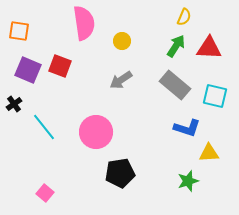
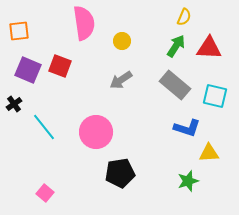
orange square: rotated 15 degrees counterclockwise
